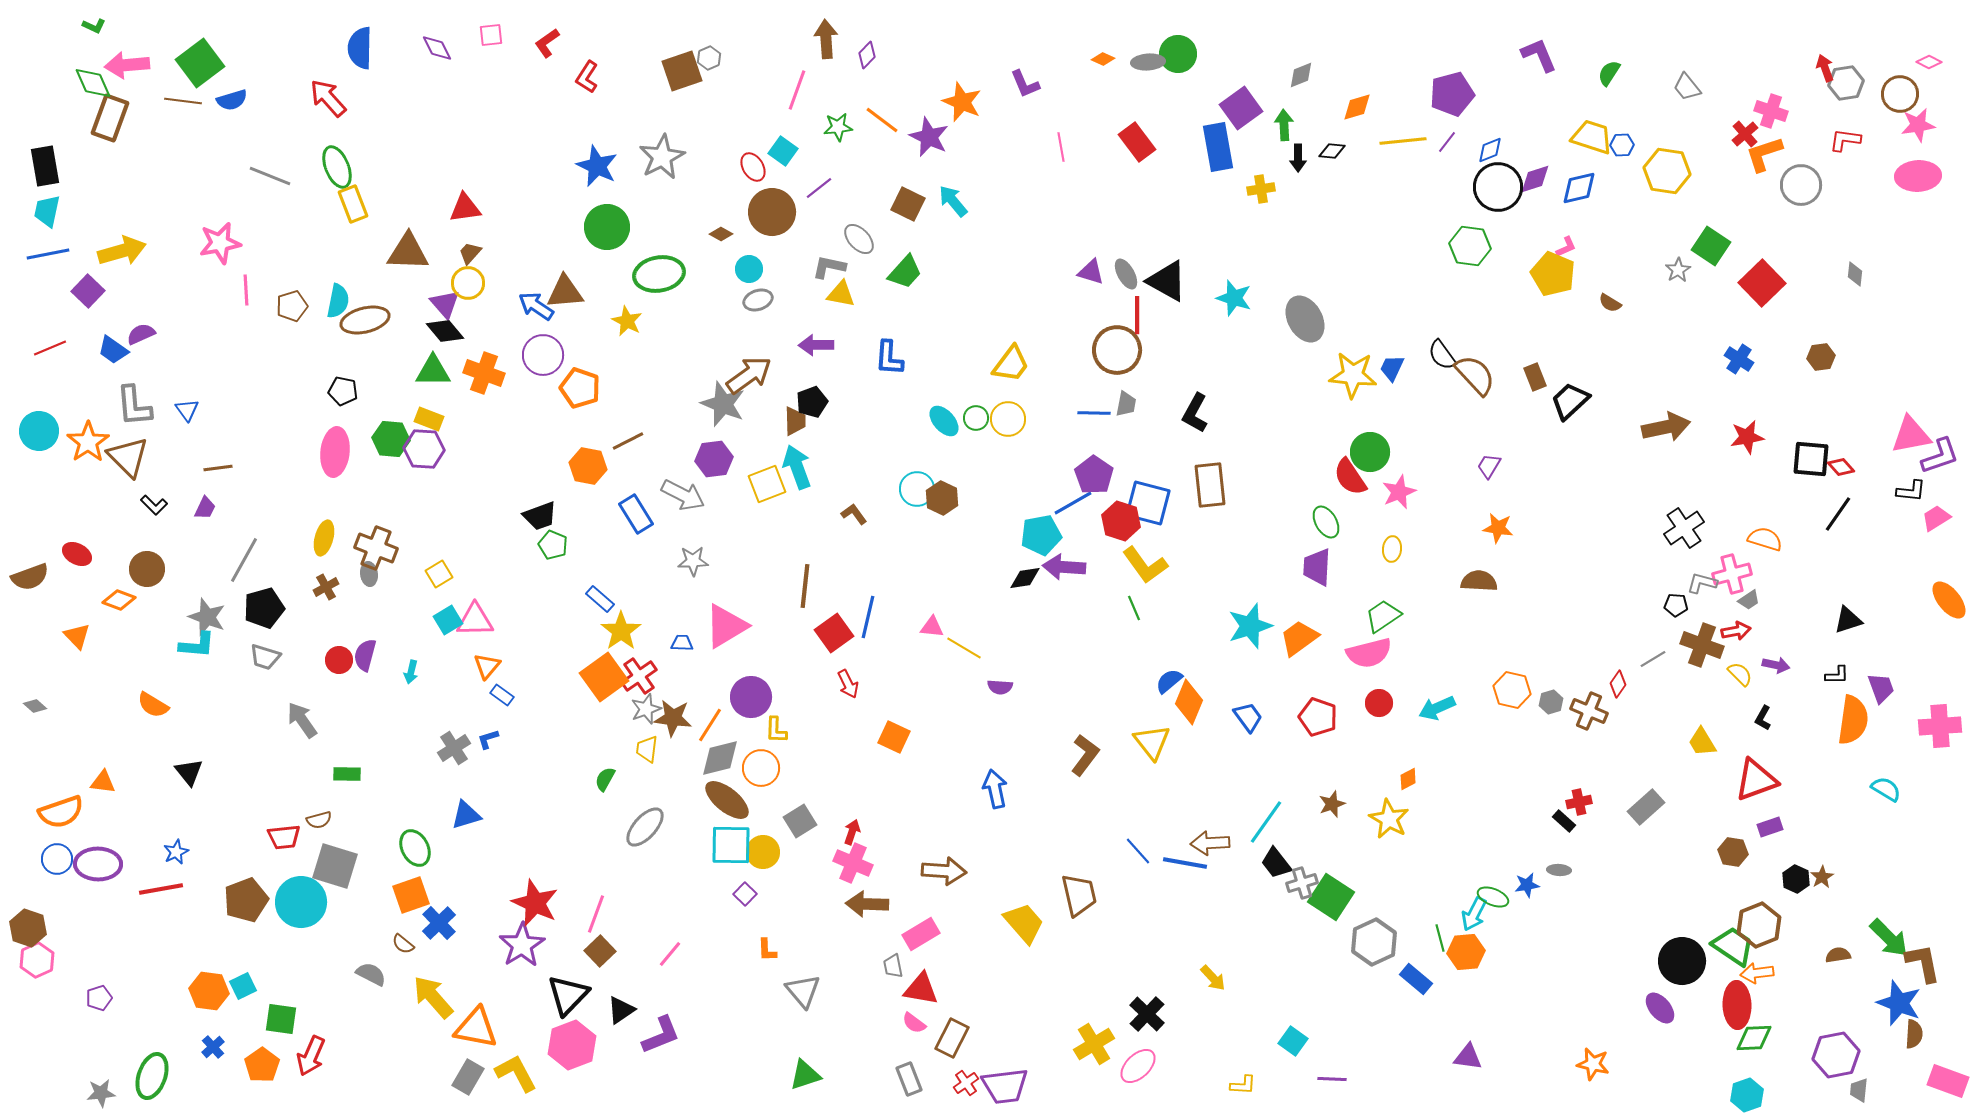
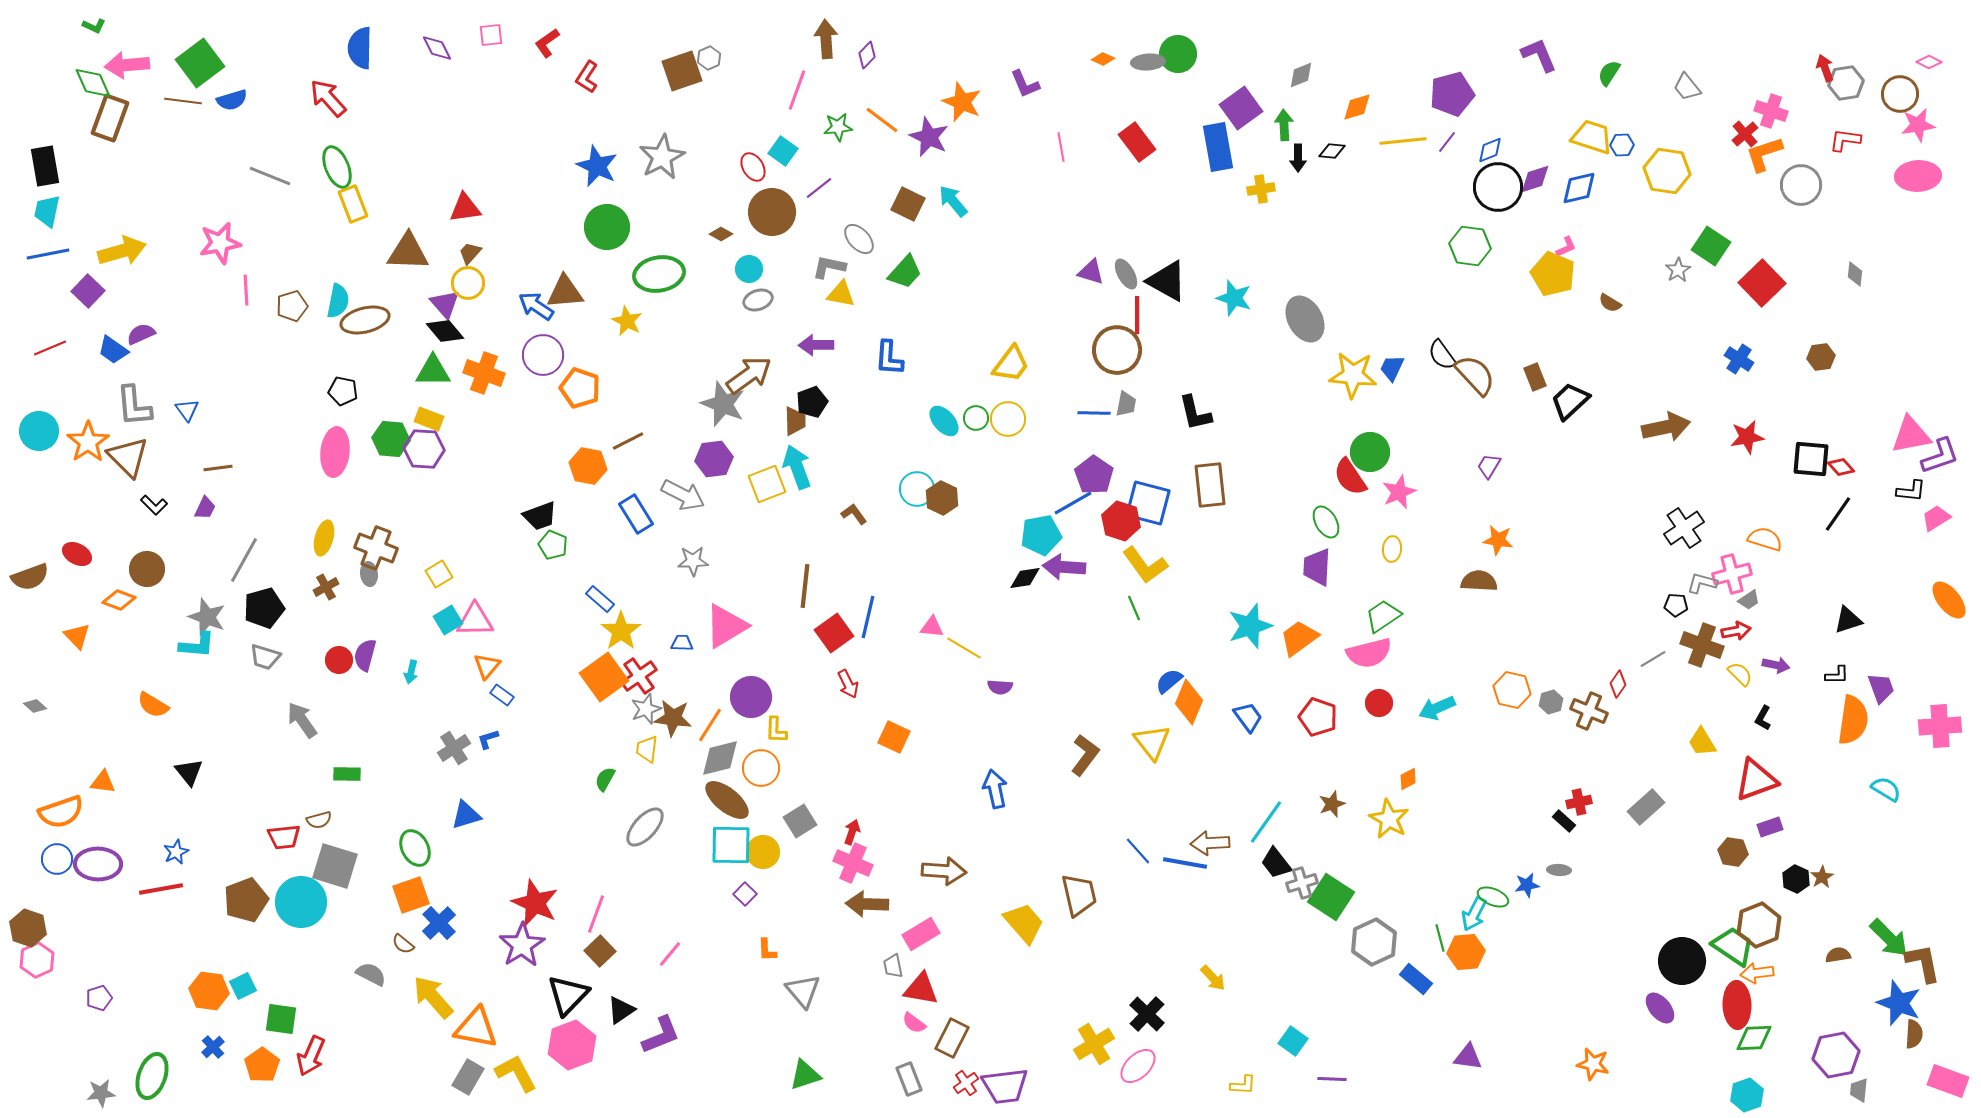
black L-shape at (1195, 413): rotated 42 degrees counterclockwise
orange star at (1498, 528): moved 12 px down
